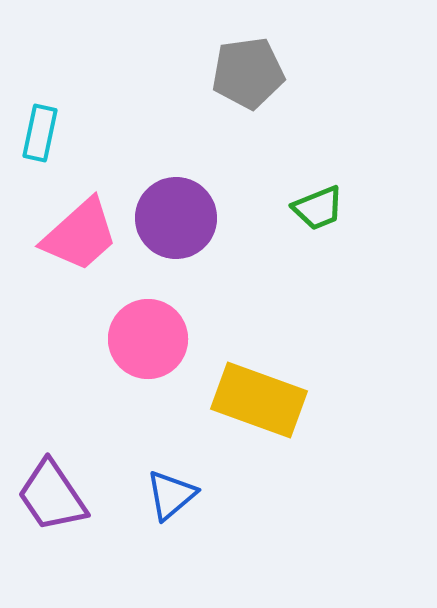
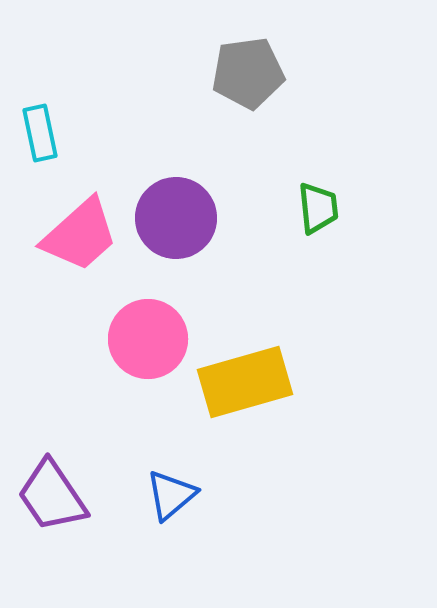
cyan rectangle: rotated 24 degrees counterclockwise
green trapezoid: rotated 74 degrees counterclockwise
yellow rectangle: moved 14 px left, 18 px up; rotated 36 degrees counterclockwise
